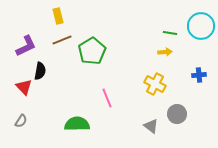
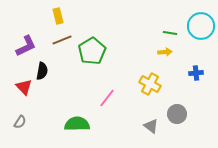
black semicircle: moved 2 px right
blue cross: moved 3 px left, 2 px up
yellow cross: moved 5 px left
pink line: rotated 60 degrees clockwise
gray semicircle: moved 1 px left, 1 px down
